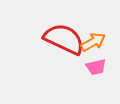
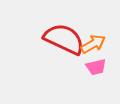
orange arrow: moved 2 px down
